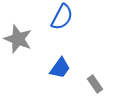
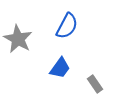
blue semicircle: moved 5 px right, 9 px down
gray star: rotated 8 degrees clockwise
